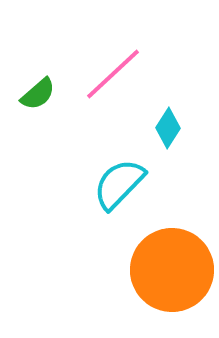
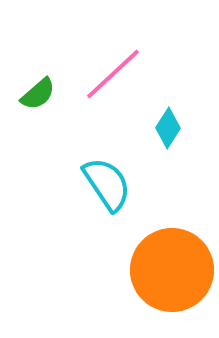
cyan semicircle: moved 12 px left; rotated 102 degrees clockwise
